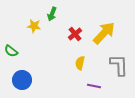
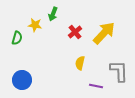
green arrow: moved 1 px right
yellow star: moved 1 px right, 1 px up
red cross: moved 2 px up
green semicircle: moved 6 px right, 13 px up; rotated 112 degrees counterclockwise
gray L-shape: moved 6 px down
purple line: moved 2 px right
